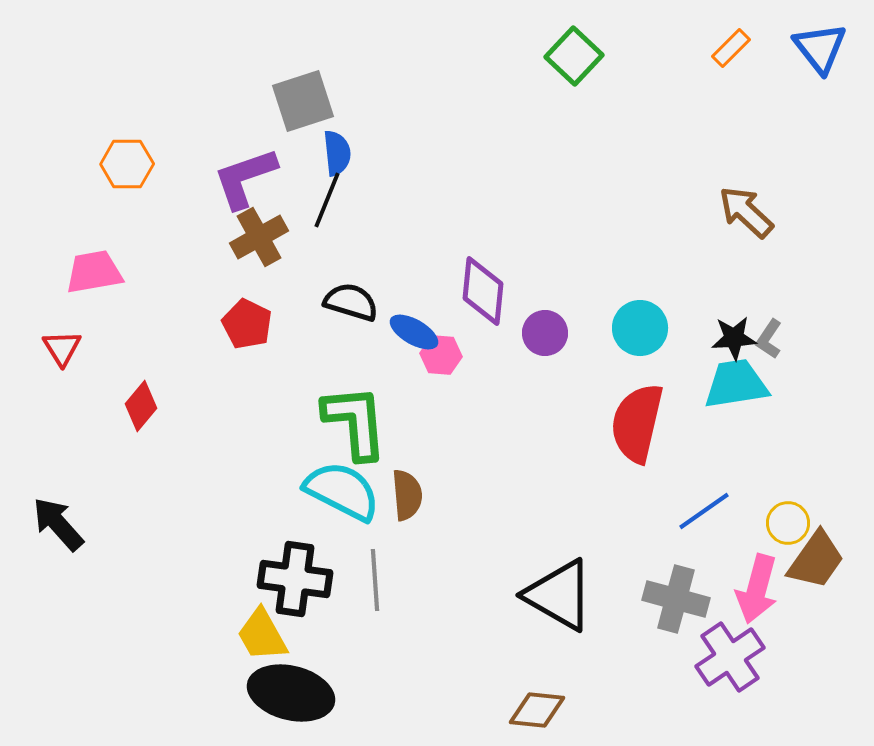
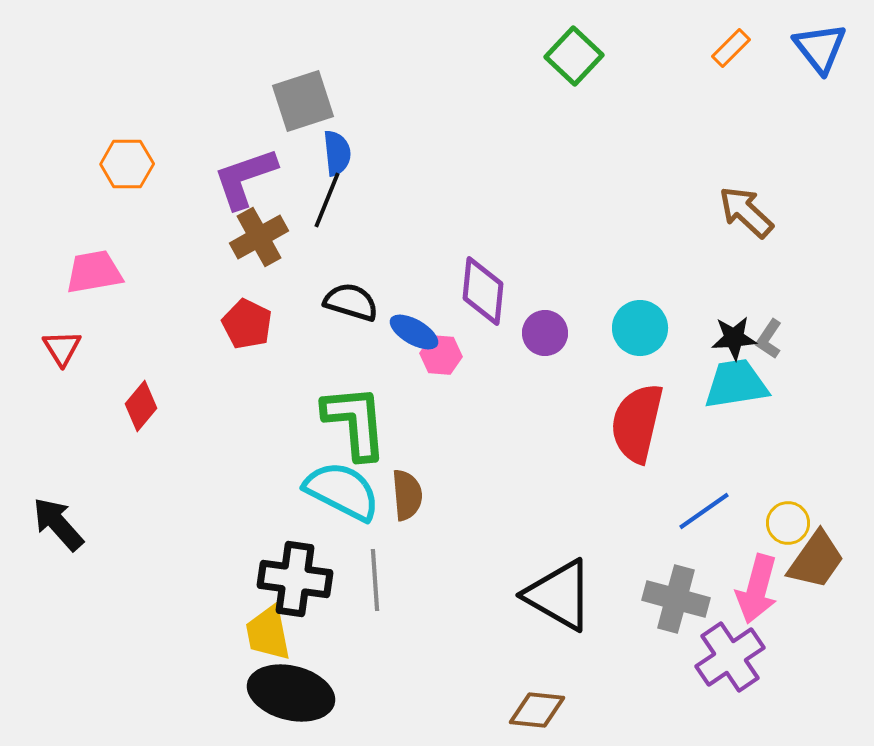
yellow trapezoid: moved 6 px right, 2 px up; rotated 18 degrees clockwise
